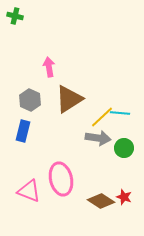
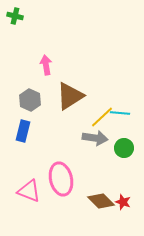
pink arrow: moved 3 px left, 2 px up
brown triangle: moved 1 px right, 3 px up
gray arrow: moved 3 px left
red star: moved 1 px left, 5 px down
brown diamond: rotated 12 degrees clockwise
